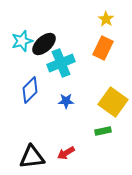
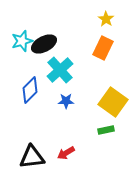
black ellipse: rotated 15 degrees clockwise
cyan cross: moved 1 px left, 7 px down; rotated 20 degrees counterclockwise
green rectangle: moved 3 px right, 1 px up
